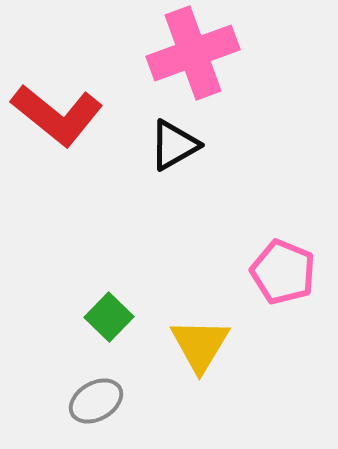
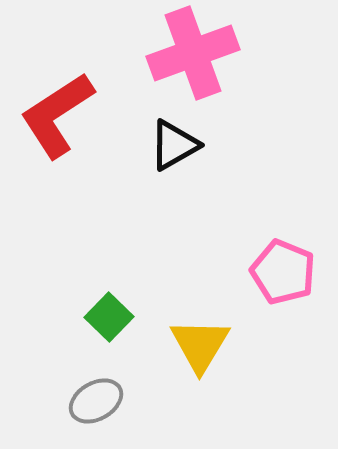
red L-shape: rotated 108 degrees clockwise
